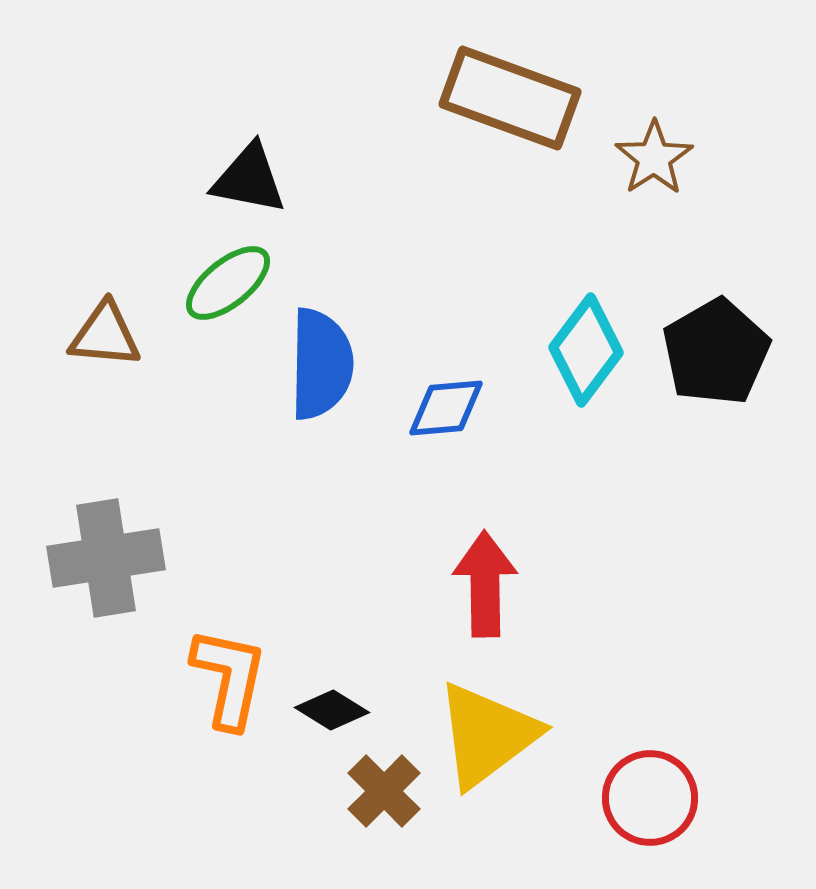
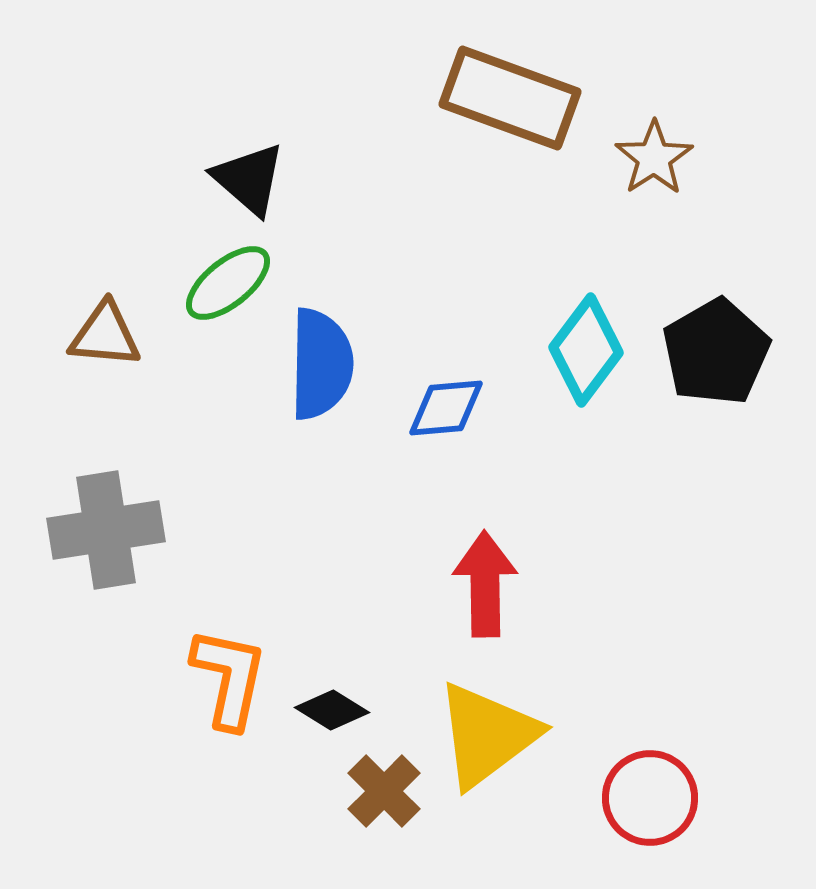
black triangle: rotated 30 degrees clockwise
gray cross: moved 28 px up
